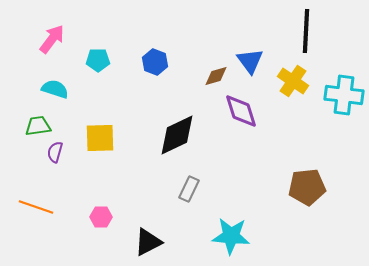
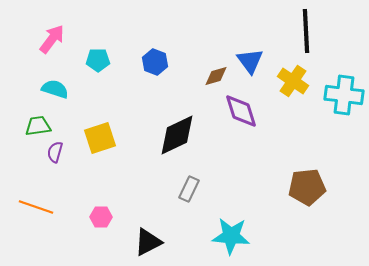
black line: rotated 6 degrees counterclockwise
yellow square: rotated 16 degrees counterclockwise
